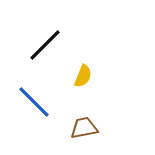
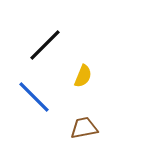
blue line: moved 5 px up
